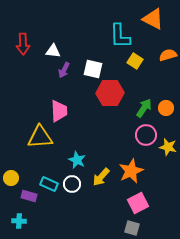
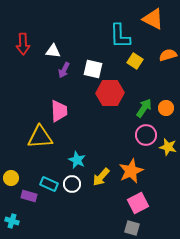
cyan cross: moved 7 px left; rotated 16 degrees clockwise
